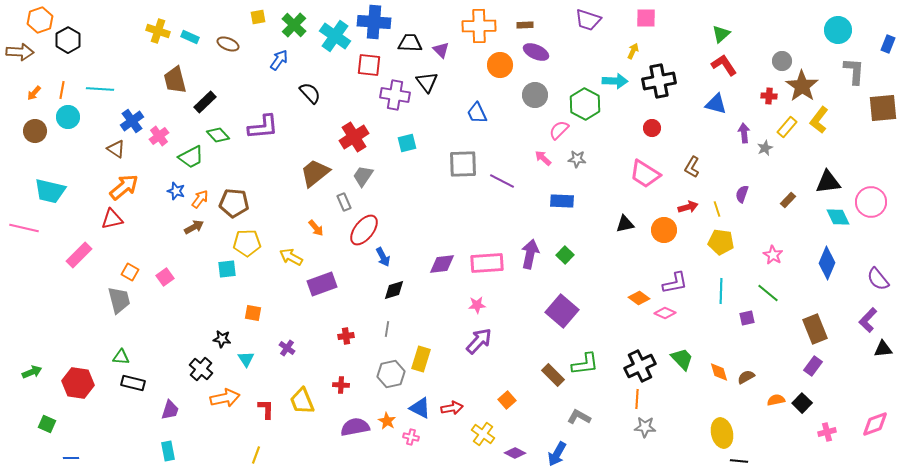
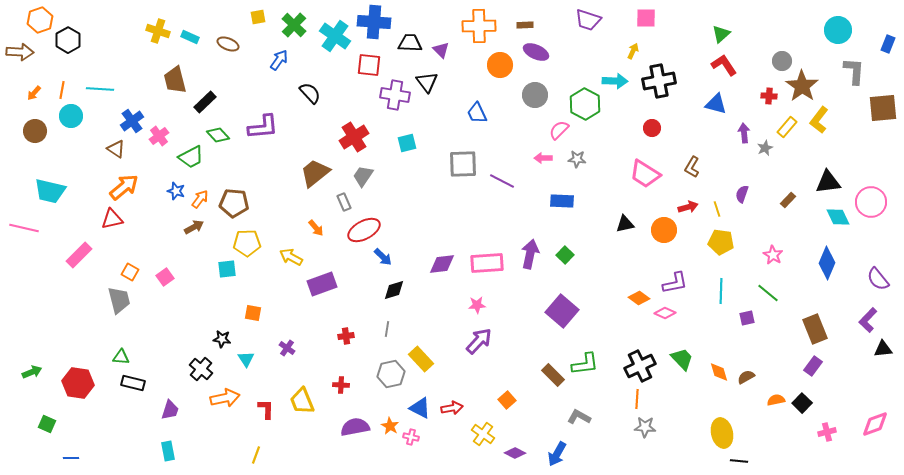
cyan circle at (68, 117): moved 3 px right, 1 px up
pink arrow at (543, 158): rotated 42 degrees counterclockwise
red ellipse at (364, 230): rotated 24 degrees clockwise
blue arrow at (383, 257): rotated 18 degrees counterclockwise
yellow rectangle at (421, 359): rotated 60 degrees counterclockwise
orange star at (387, 421): moved 3 px right, 5 px down
